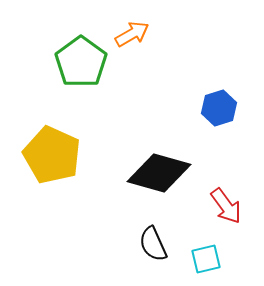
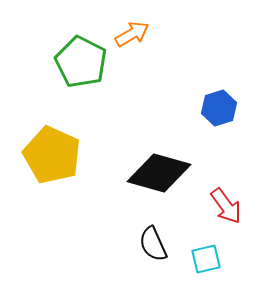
green pentagon: rotated 9 degrees counterclockwise
